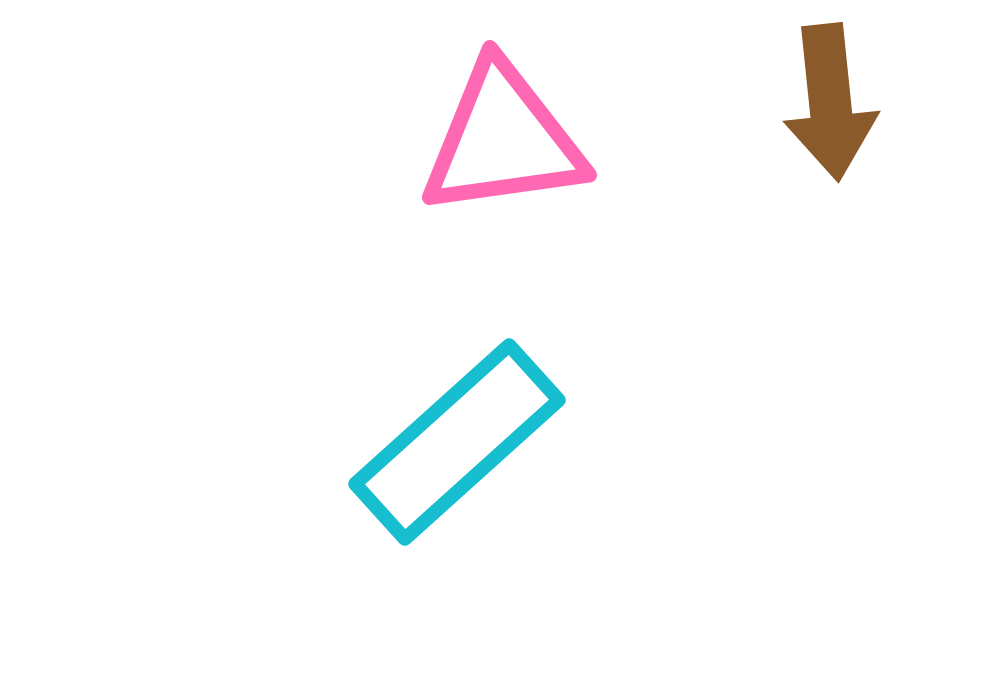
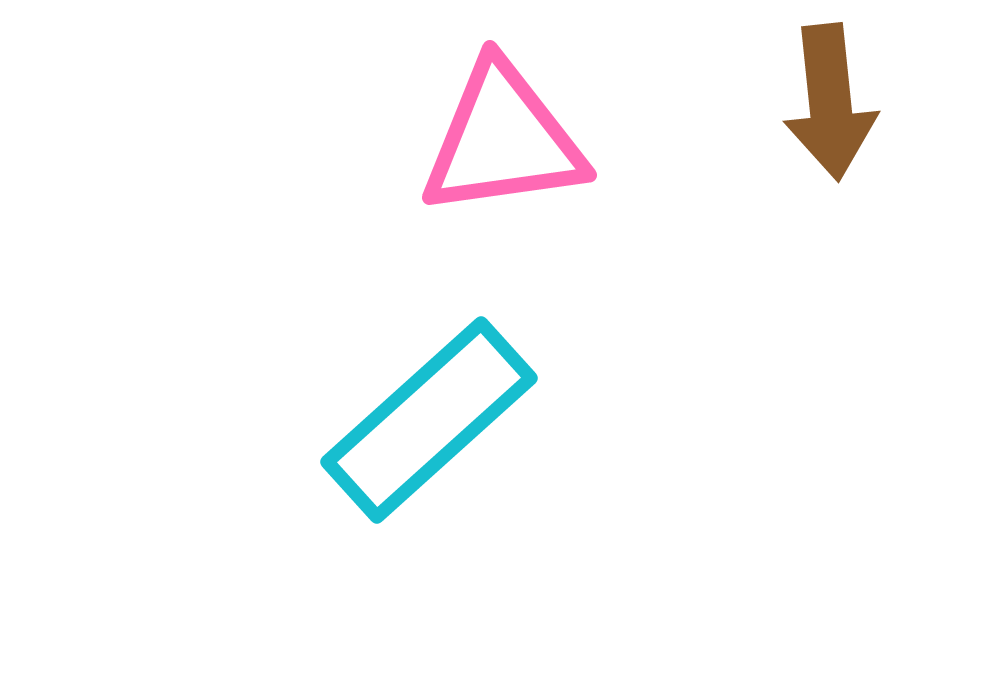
cyan rectangle: moved 28 px left, 22 px up
